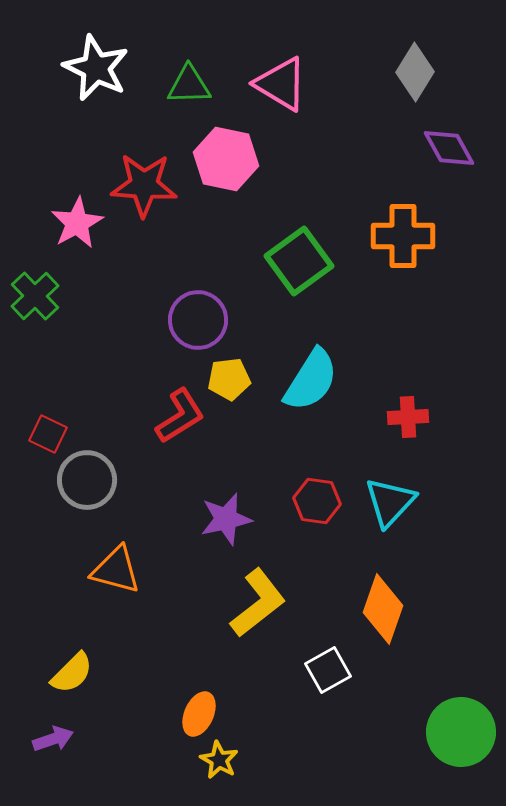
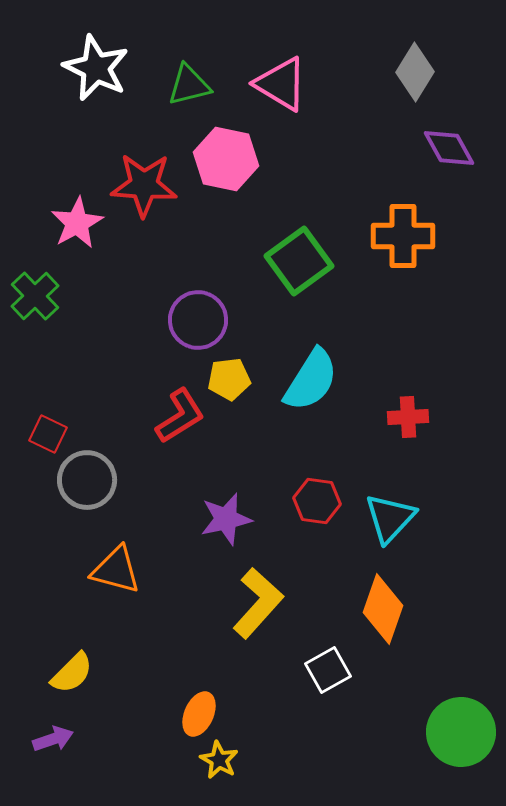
green triangle: rotated 12 degrees counterclockwise
cyan triangle: moved 16 px down
yellow L-shape: rotated 10 degrees counterclockwise
